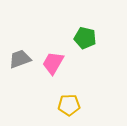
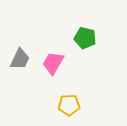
gray trapezoid: rotated 135 degrees clockwise
